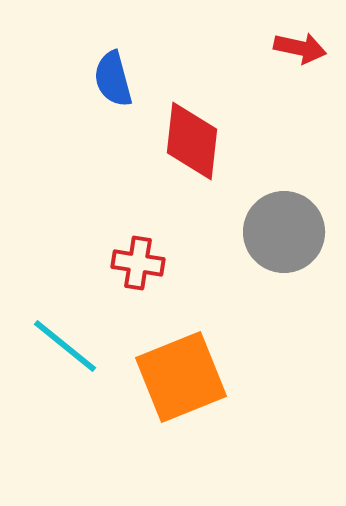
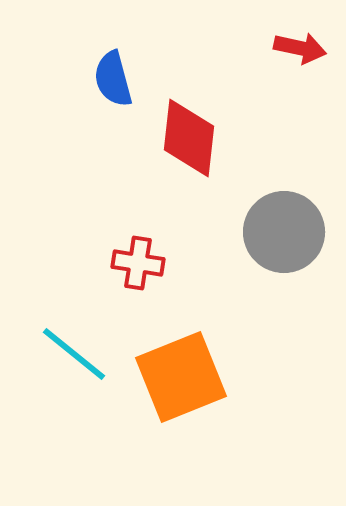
red diamond: moved 3 px left, 3 px up
cyan line: moved 9 px right, 8 px down
